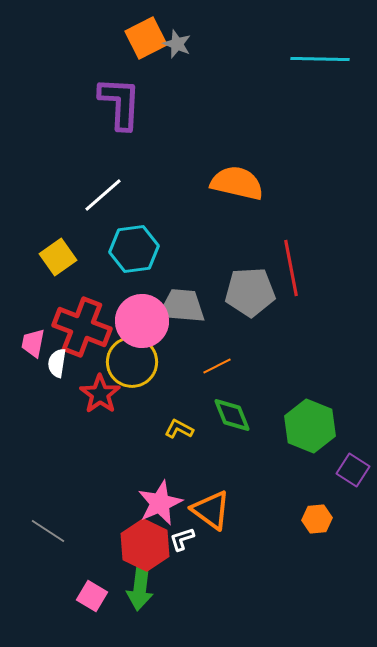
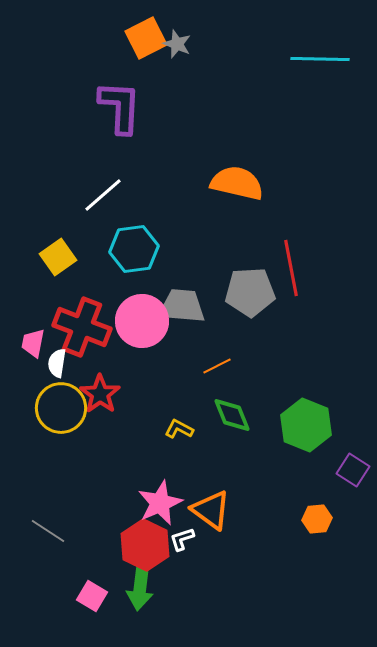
purple L-shape: moved 4 px down
yellow circle: moved 71 px left, 46 px down
green hexagon: moved 4 px left, 1 px up
